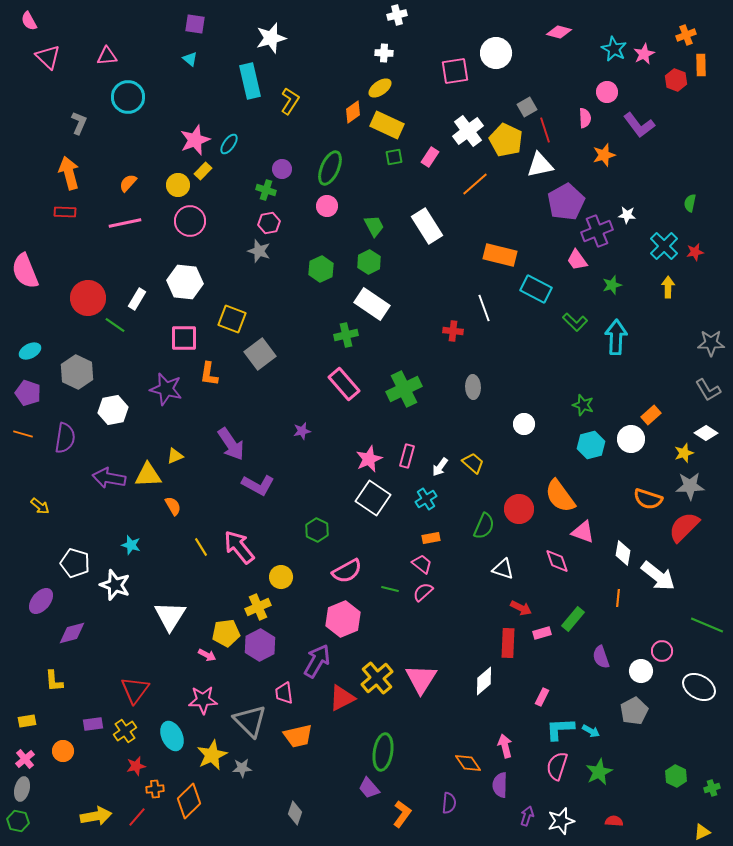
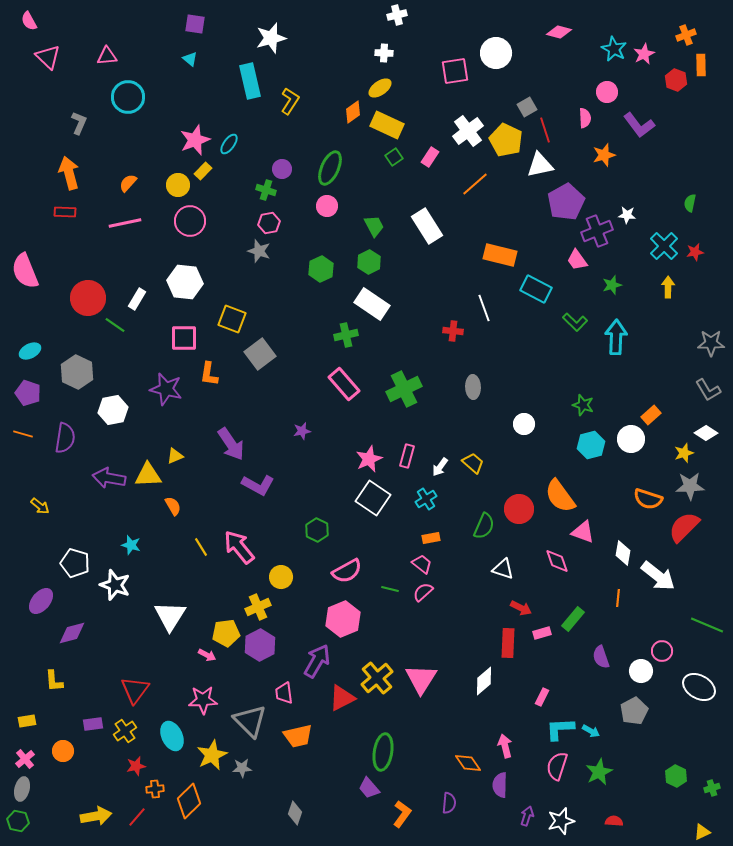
green square at (394, 157): rotated 24 degrees counterclockwise
